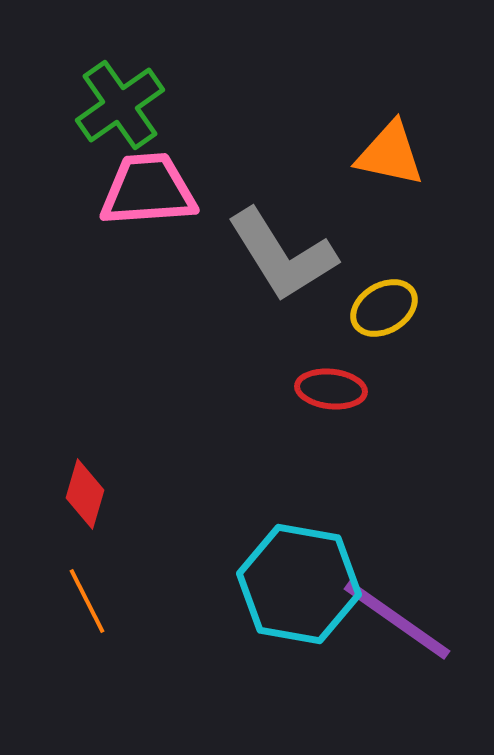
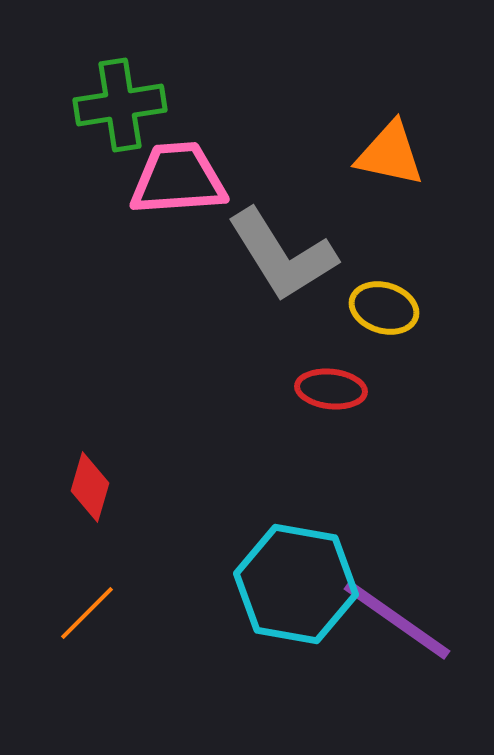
green cross: rotated 26 degrees clockwise
pink trapezoid: moved 30 px right, 11 px up
yellow ellipse: rotated 48 degrees clockwise
red diamond: moved 5 px right, 7 px up
cyan hexagon: moved 3 px left
orange line: moved 12 px down; rotated 72 degrees clockwise
